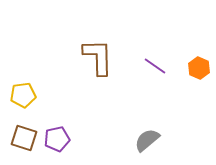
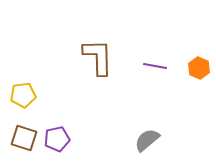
purple line: rotated 25 degrees counterclockwise
